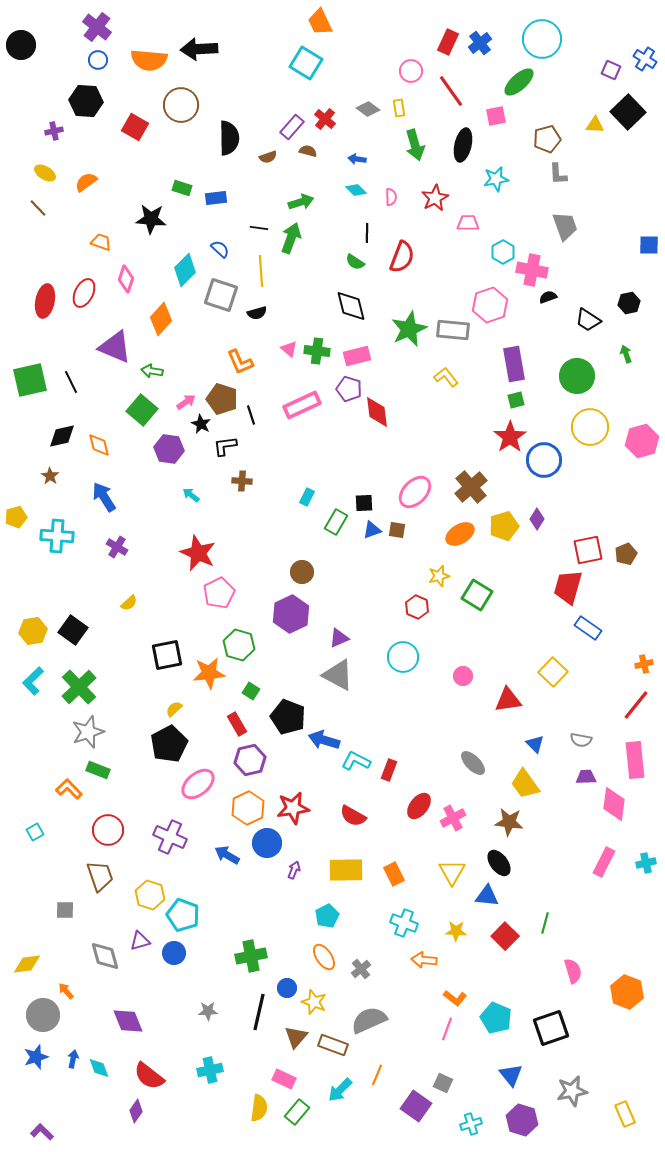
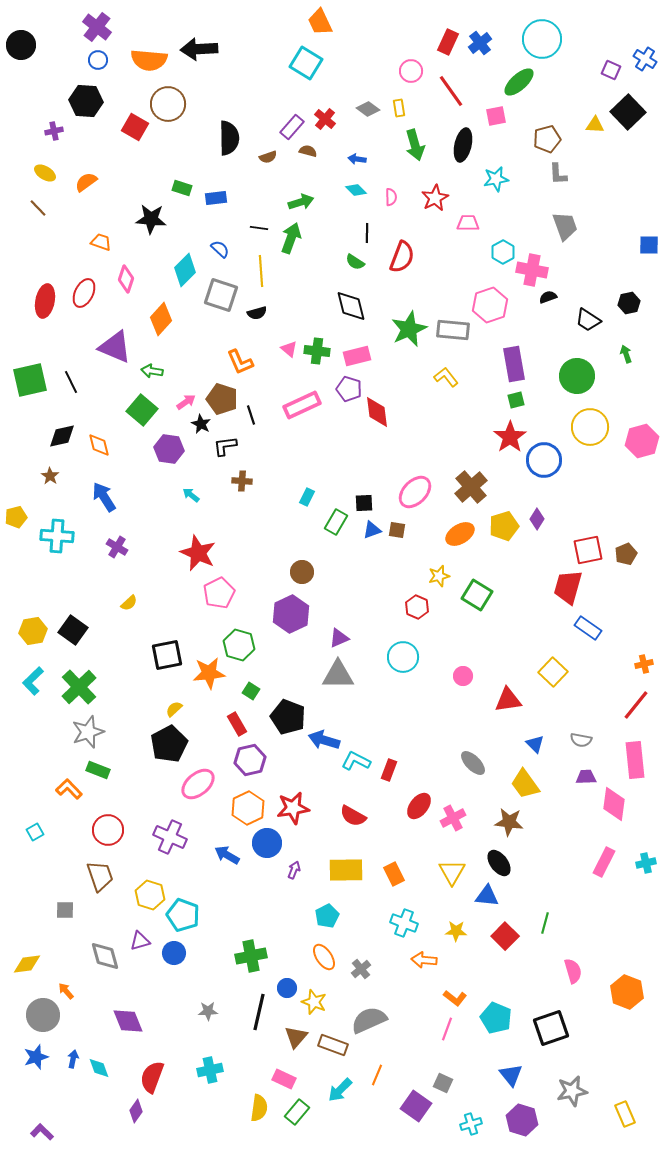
brown circle at (181, 105): moved 13 px left, 1 px up
gray triangle at (338, 675): rotated 28 degrees counterclockwise
red semicircle at (149, 1076): moved 3 px right, 1 px down; rotated 72 degrees clockwise
